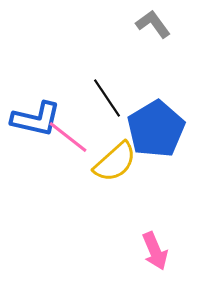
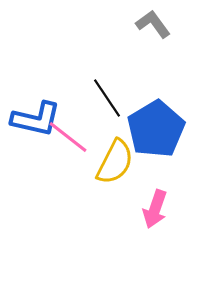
yellow semicircle: rotated 21 degrees counterclockwise
pink arrow: moved 42 px up; rotated 42 degrees clockwise
